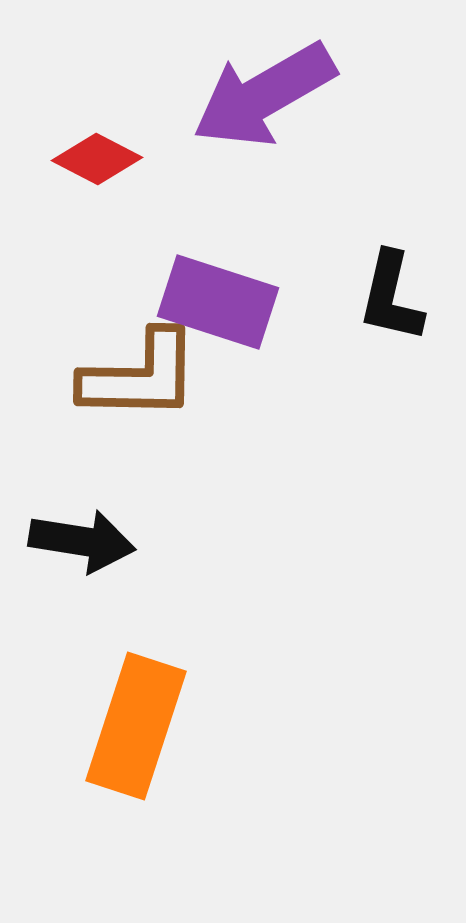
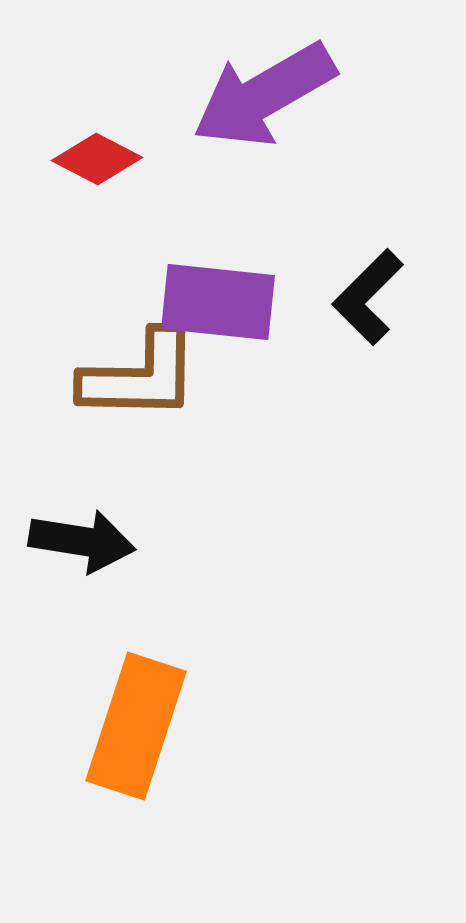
black L-shape: moved 23 px left; rotated 32 degrees clockwise
purple rectangle: rotated 12 degrees counterclockwise
